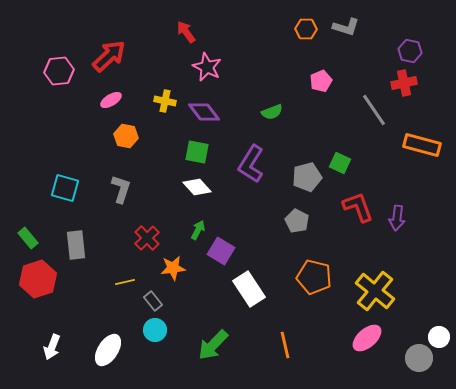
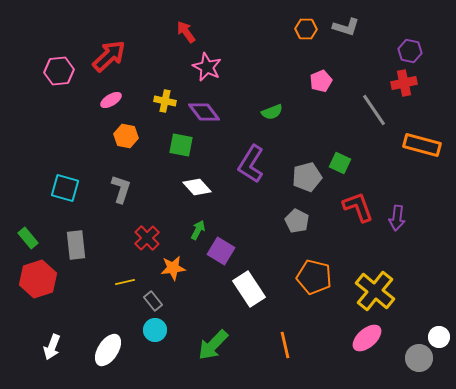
green square at (197, 152): moved 16 px left, 7 px up
